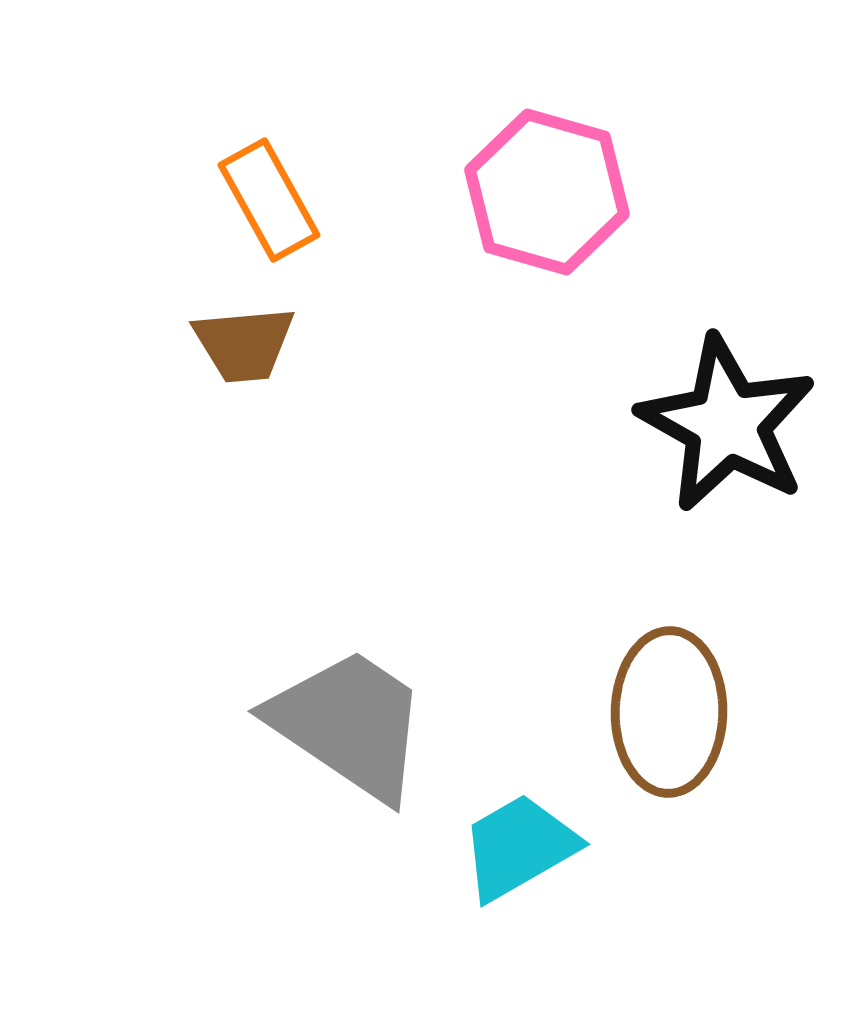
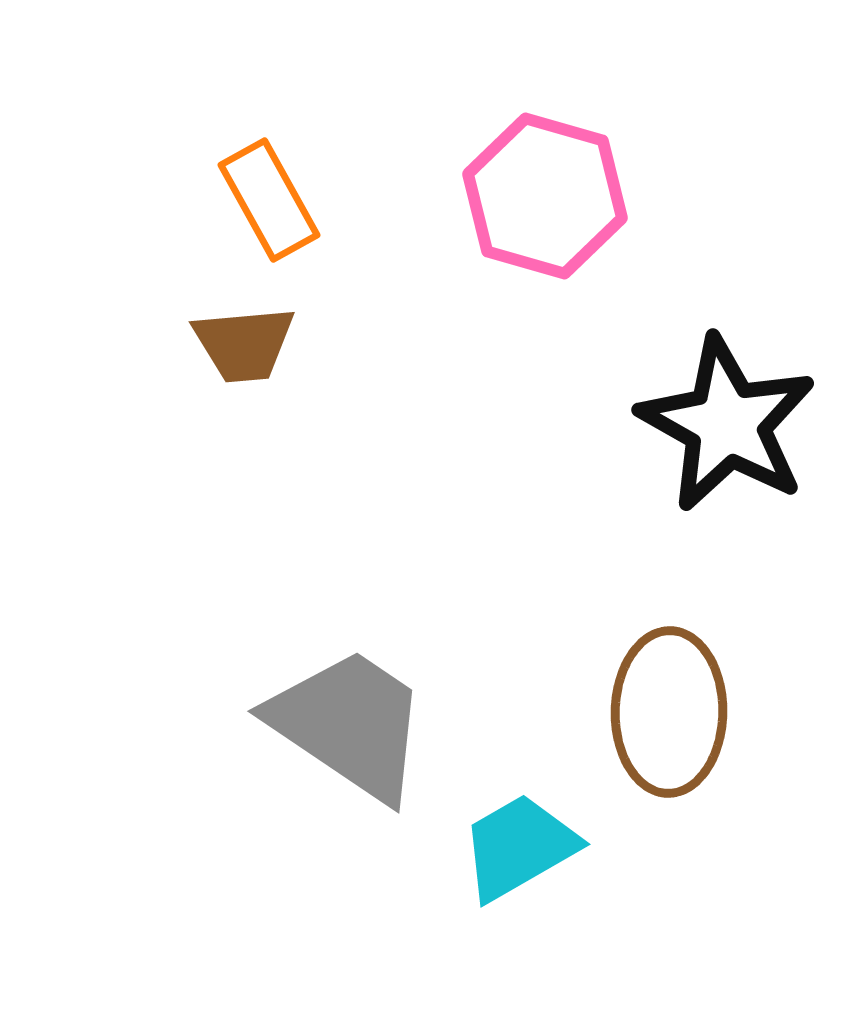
pink hexagon: moved 2 px left, 4 px down
